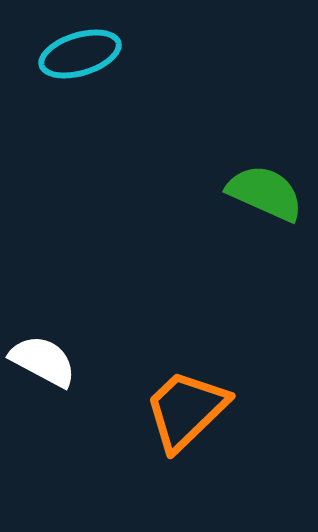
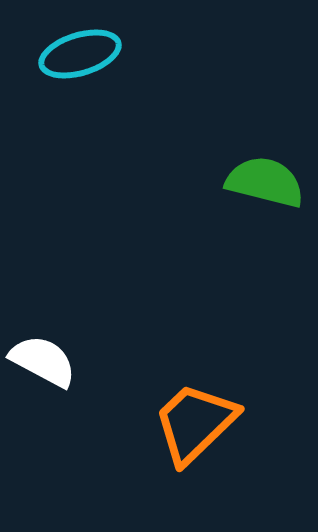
green semicircle: moved 11 px up; rotated 10 degrees counterclockwise
orange trapezoid: moved 9 px right, 13 px down
